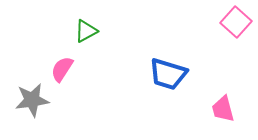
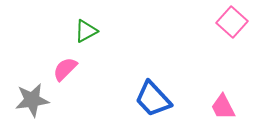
pink square: moved 4 px left
pink semicircle: moved 3 px right; rotated 12 degrees clockwise
blue trapezoid: moved 15 px left, 25 px down; rotated 30 degrees clockwise
pink trapezoid: moved 2 px up; rotated 12 degrees counterclockwise
